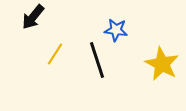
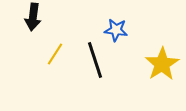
black arrow: rotated 32 degrees counterclockwise
black line: moved 2 px left
yellow star: rotated 12 degrees clockwise
